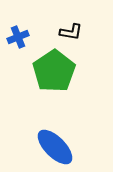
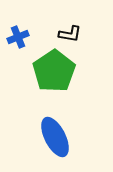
black L-shape: moved 1 px left, 2 px down
blue ellipse: moved 10 px up; rotated 18 degrees clockwise
